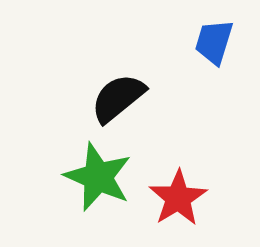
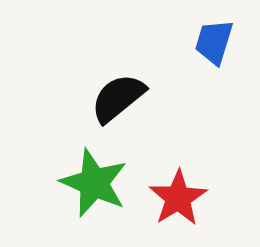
green star: moved 4 px left, 6 px down
